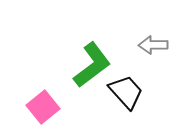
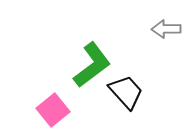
gray arrow: moved 13 px right, 16 px up
pink square: moved 10 px right, 3 px down
